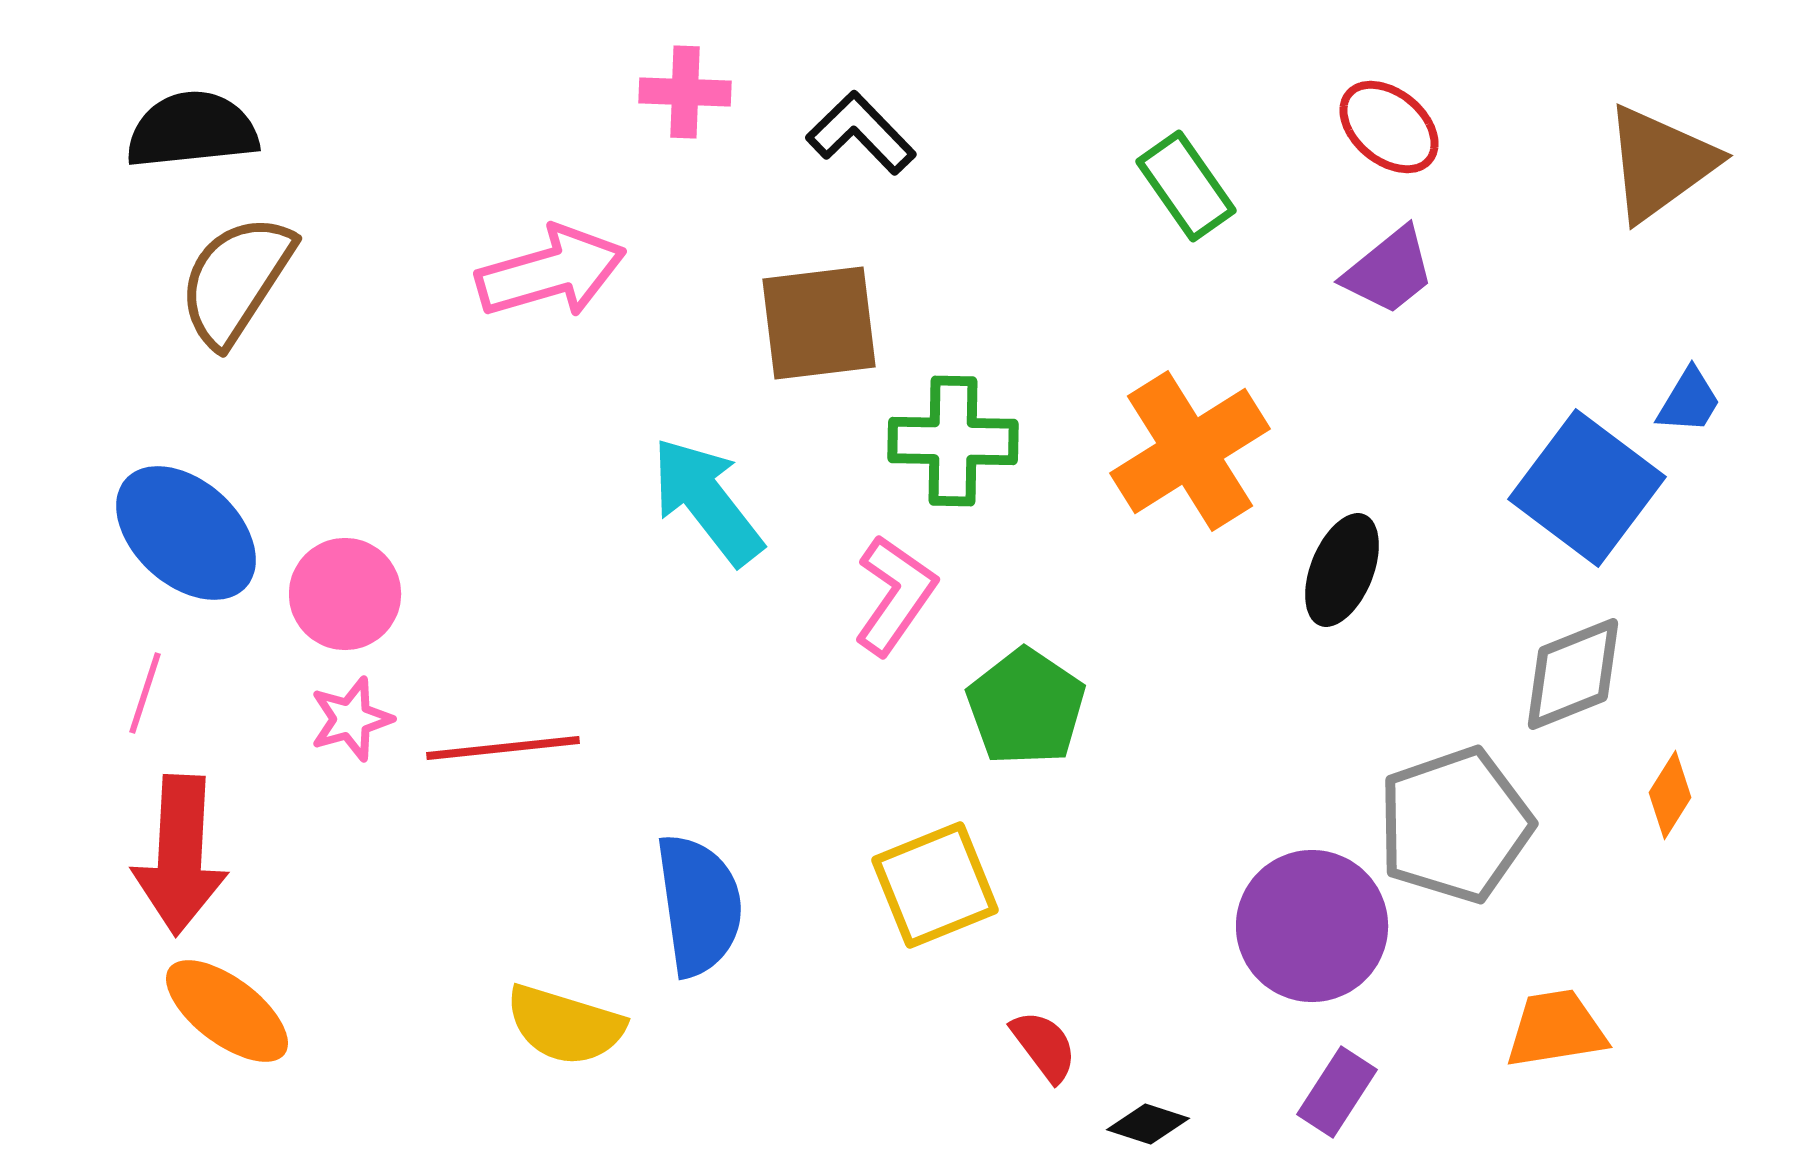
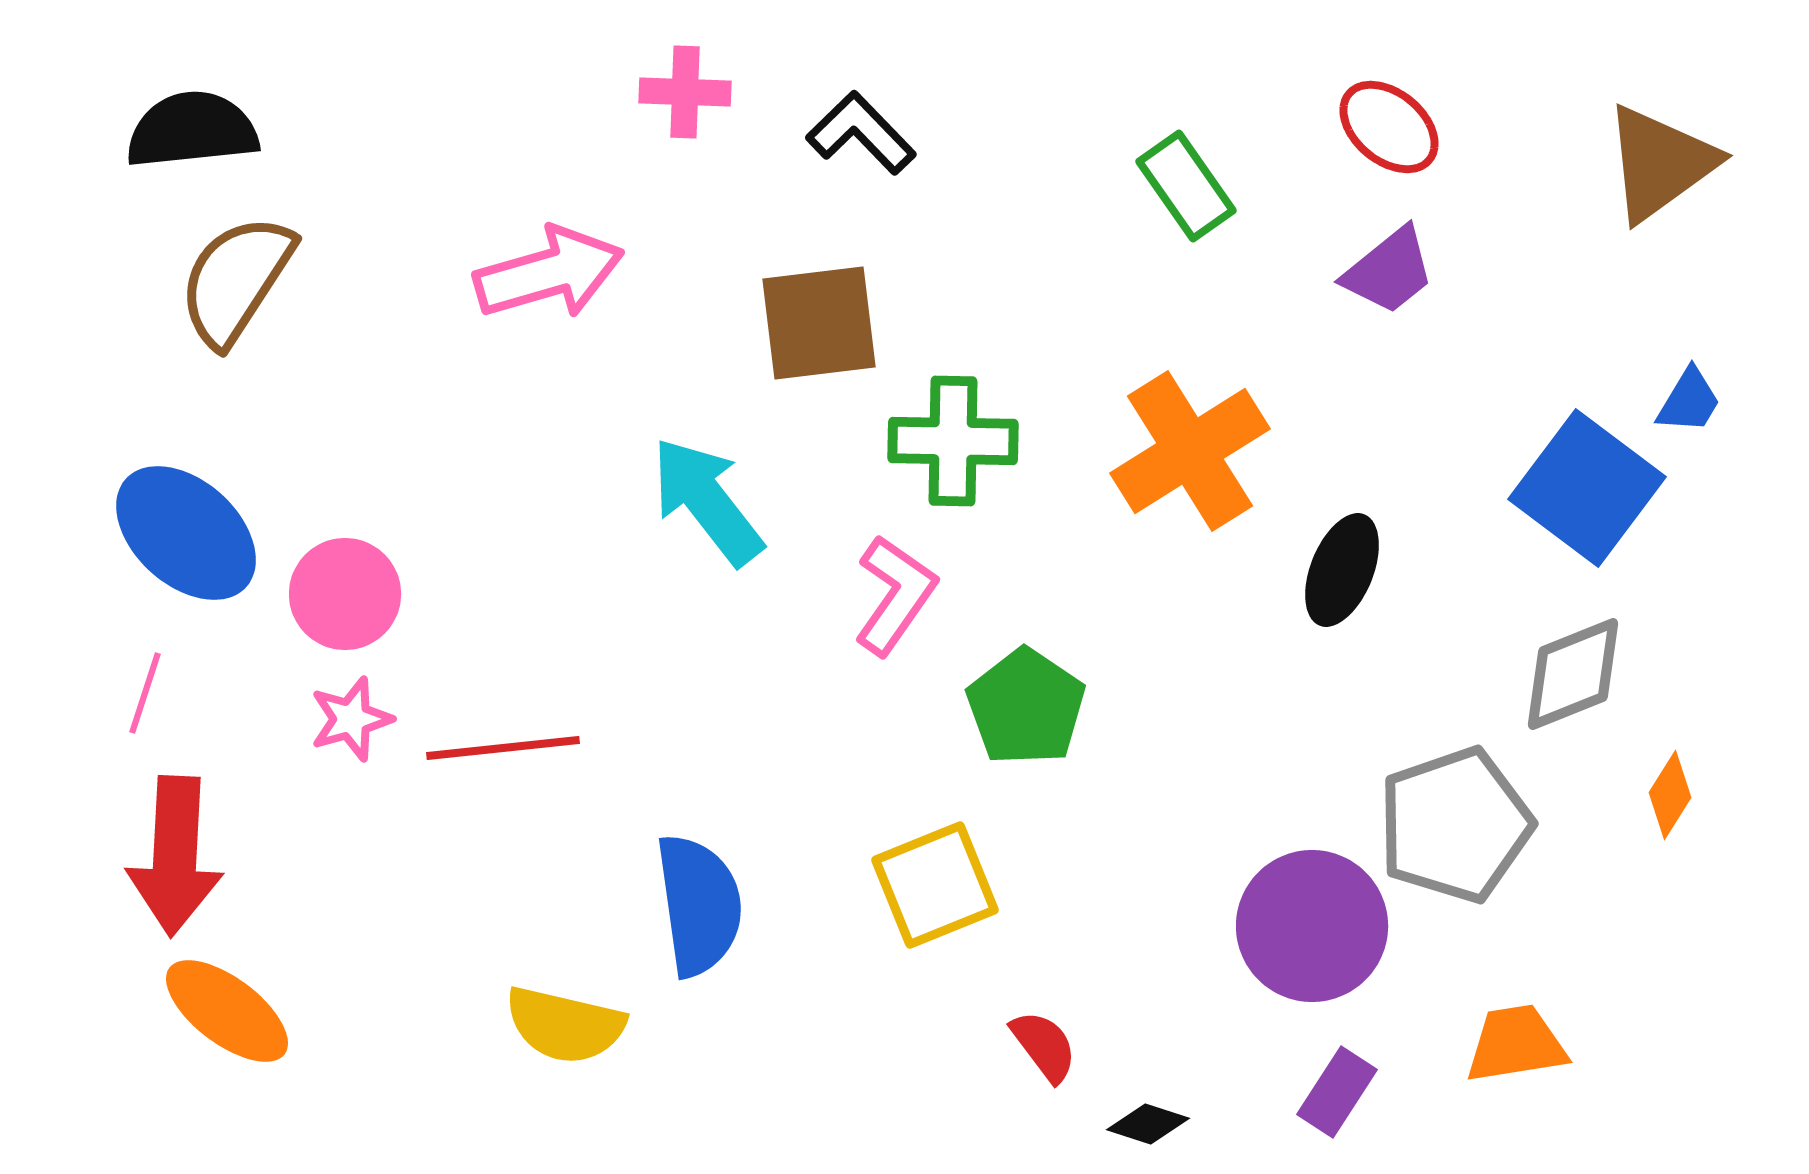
pink arrow: moved 2 px left, 1 px down
red arrow: moved 5 px left, 1 px down
yellow semicircle: rotated 4 degrees counterclockwise
orange trapezoid: moved 40 px left, 15 px down
